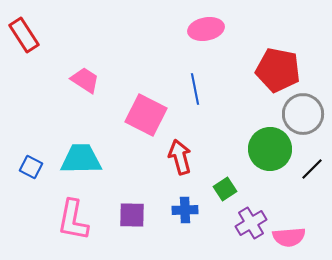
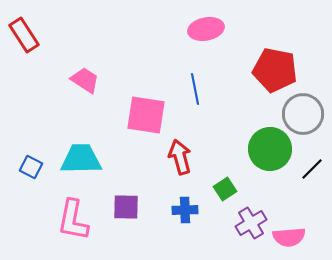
red pentagon: moved 3 px left
pink square: rotated 18 degrees counterclockwise
purple square: moved 6 px left, 8 px up
